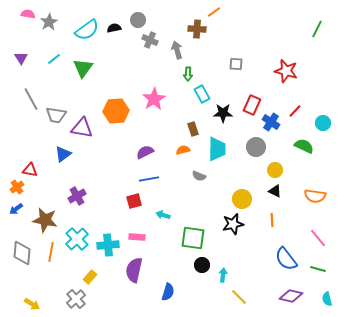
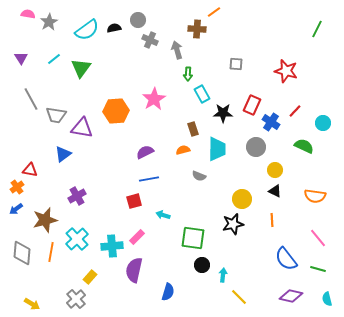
green triangle at (83, 68): moved 2 px left
brown star at (45, 220): rotated 25 degrees counterclockwise
pink rectangle at (137, 237): rotated 49 degrees counterclockwise
cyan cross at (108, 245): moved 4 px right, 1 px down
